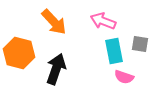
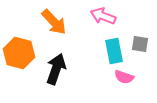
pink arrow: moved 5 px up
